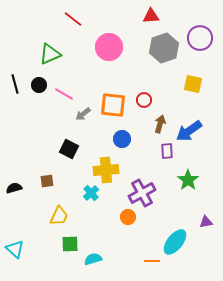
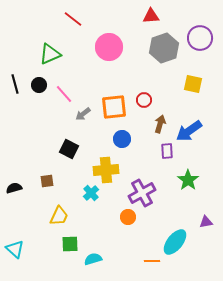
pink line: rotated 18 degrees clockwise
orange square: moved 1 px right, 2 px down; rotated 12 degrees counterclockwise
